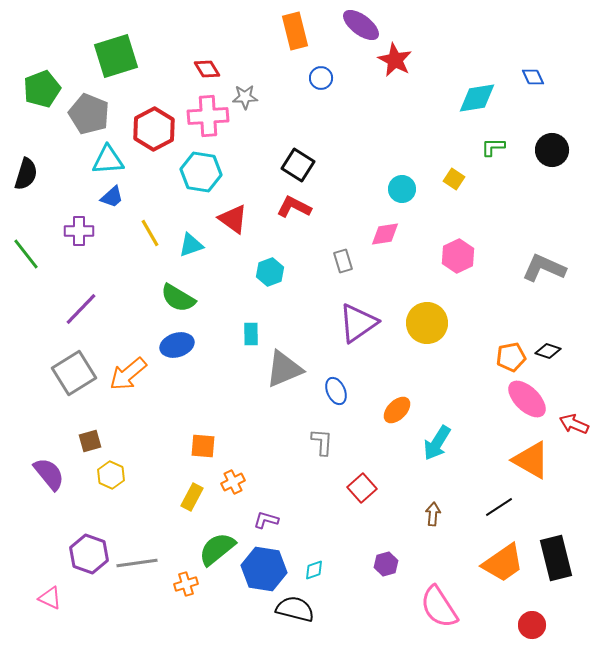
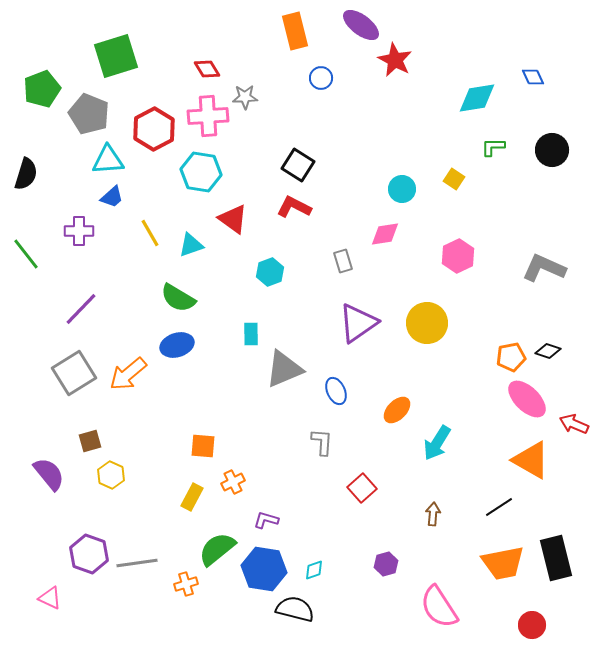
orange trapezoid at (503, 563): rotated 24 degrees clockwise
